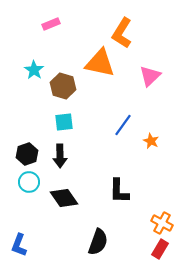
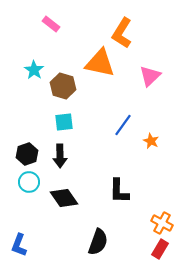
pink rectangle: rotated 60 degrees clockwise
